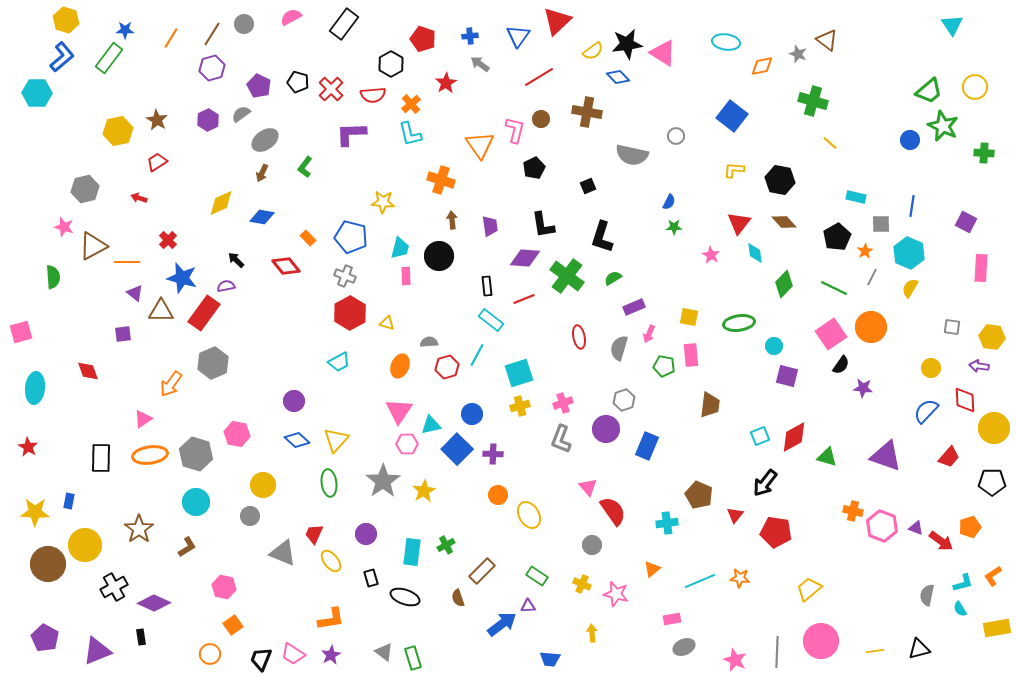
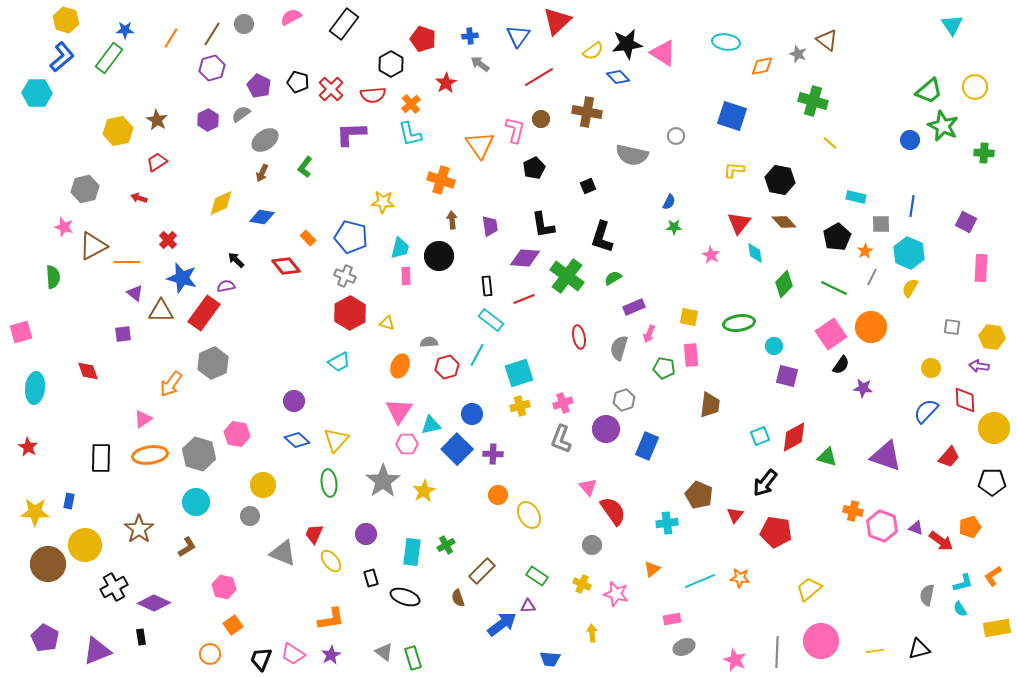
blue square at (732, 116): rotated 20 degrees counterclockwise
green pentagon at (664, 366): moved 2 px down
gray hexagon at (196, 454): moved 3 px right
